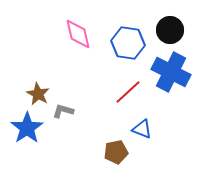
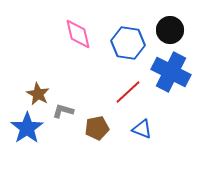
brown pentagon: moved 19 px left, 24 px up
